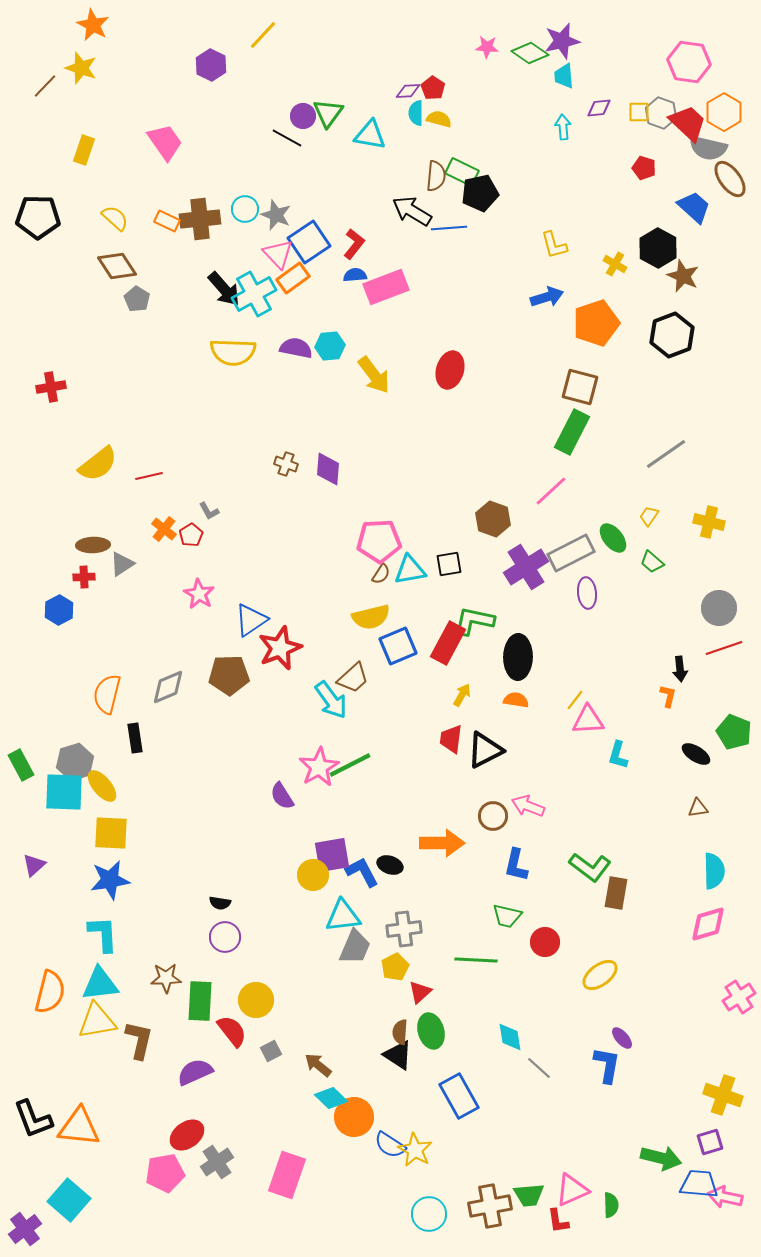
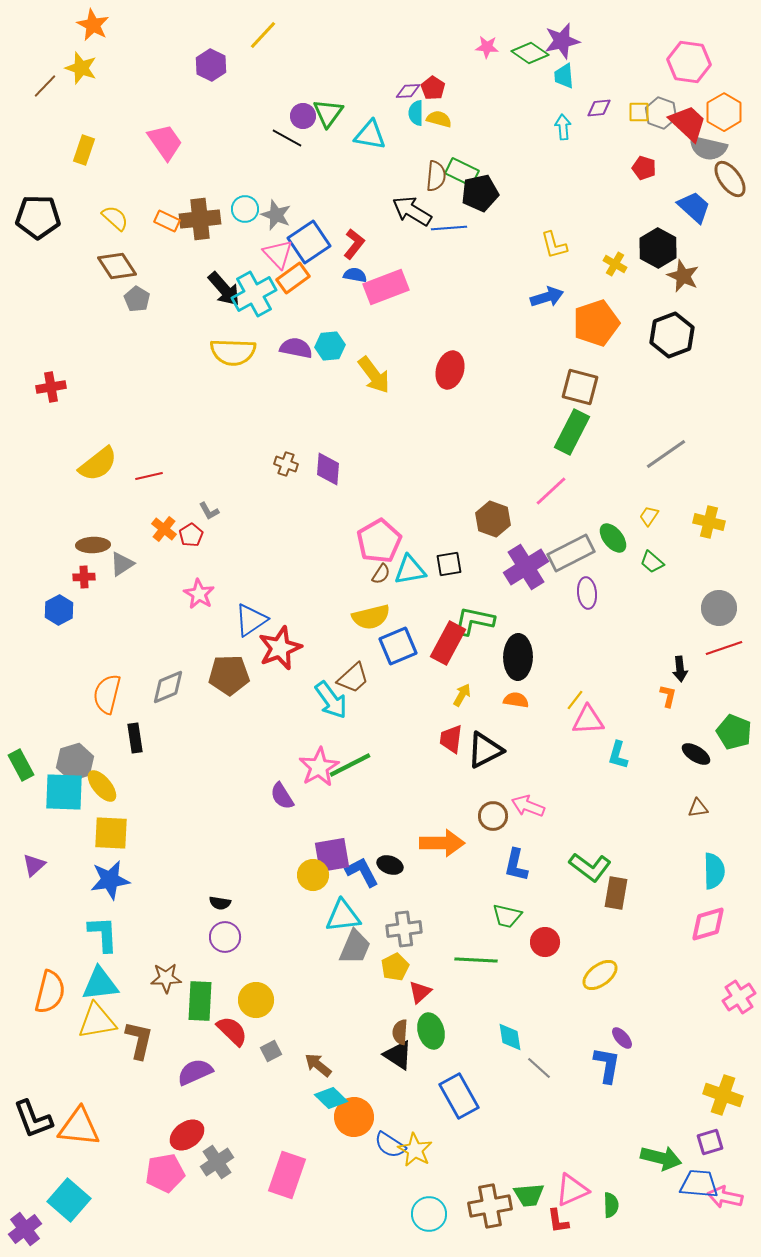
blue semicircle at (355, 275): rotated 15 degrees clockwise
pink pentagon at (379, 541): rotated 27 degrees counterclockwise
red semicircle at (232, 1031): rotated 8 degrees counterclockwise
